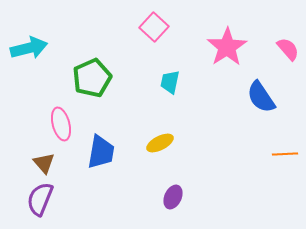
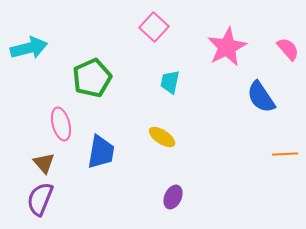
pink star: rotated 6 degrees clockwise
yellow ellipse: moved 2 px right, 6 px up; rotated 60 degrees clockwise
